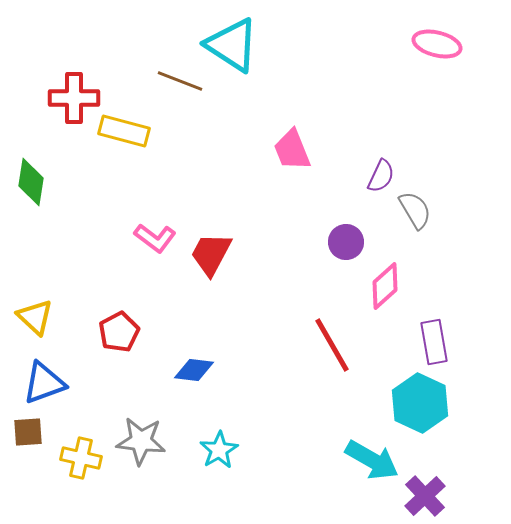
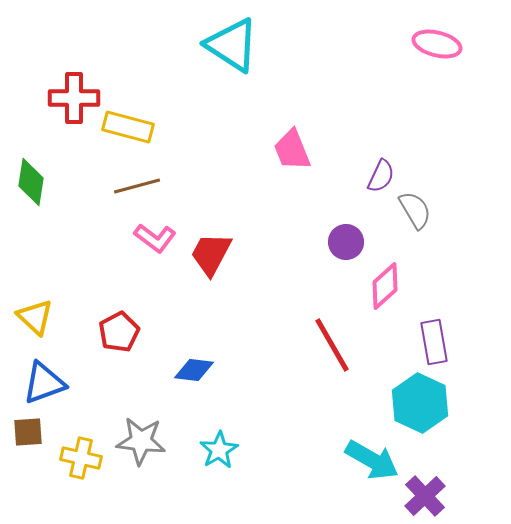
brown line: moved 43 px left, 105 px down; rotated 36 degrees counterclockwise
yellow rectangle: moved 4 px right, 4 px up
